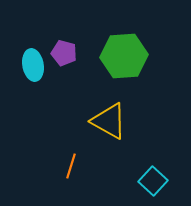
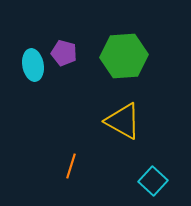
yellow triangle: moved 14 px right
